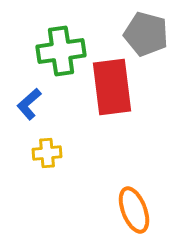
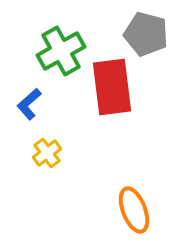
green cross: rotated 21 degrees counterclockwise
yellow cross: rotated 32 degrees counterclockwise
